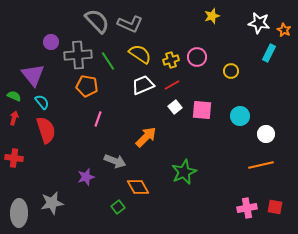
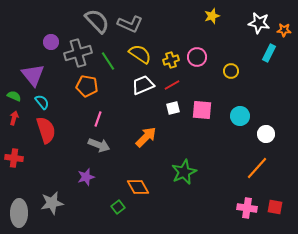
orange star: rotated 24 degrees counterclockwise
gray cross: moved 2 px up; rotated 12 degrees counterclockwise
white square: moved 2 px left, 1 px down; rotated 24 degrees clockwise
gray arrow: moved 16 px left, 16 px up
orange line: moved 4 px left, 3 px down; rotated 35 degrees counterclockwise
pink cross: rotated 18 degrees clockwise
